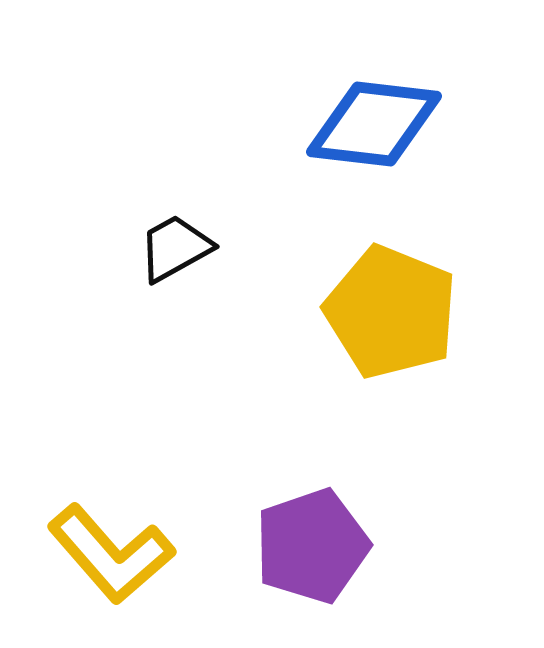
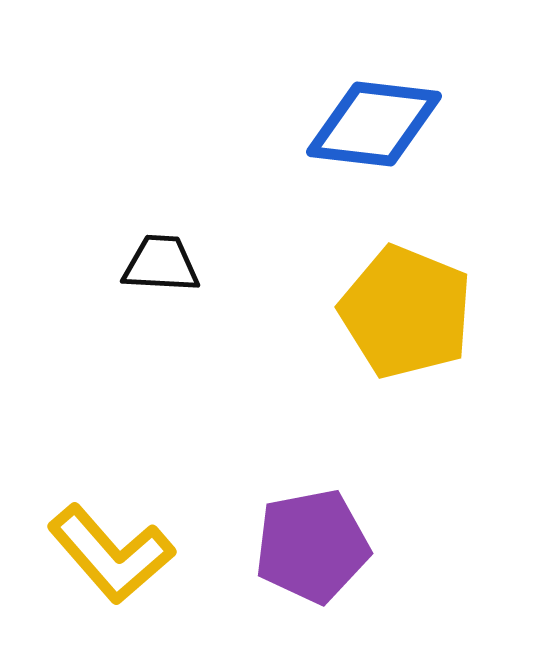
black trapezoid: moved 14 px left, 16 px down; rotated 32 degrees clockwise
yellow pentagon: moved 15 px right
purple pentagon: rotated 8 degrees clockwise
